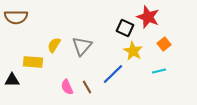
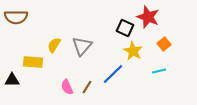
brown line: rotated 64 degrees clockwise
